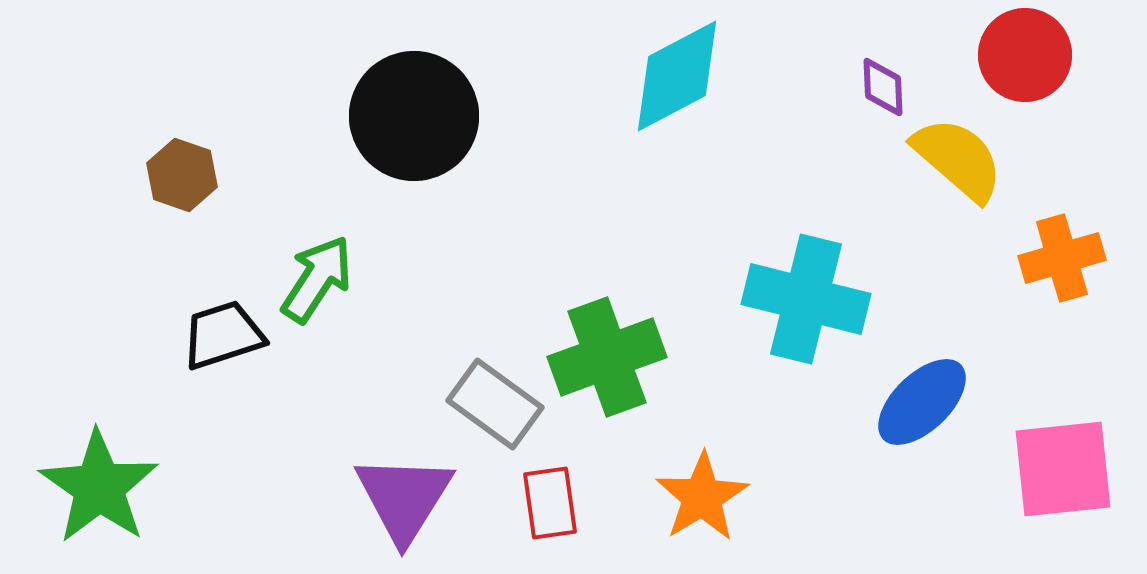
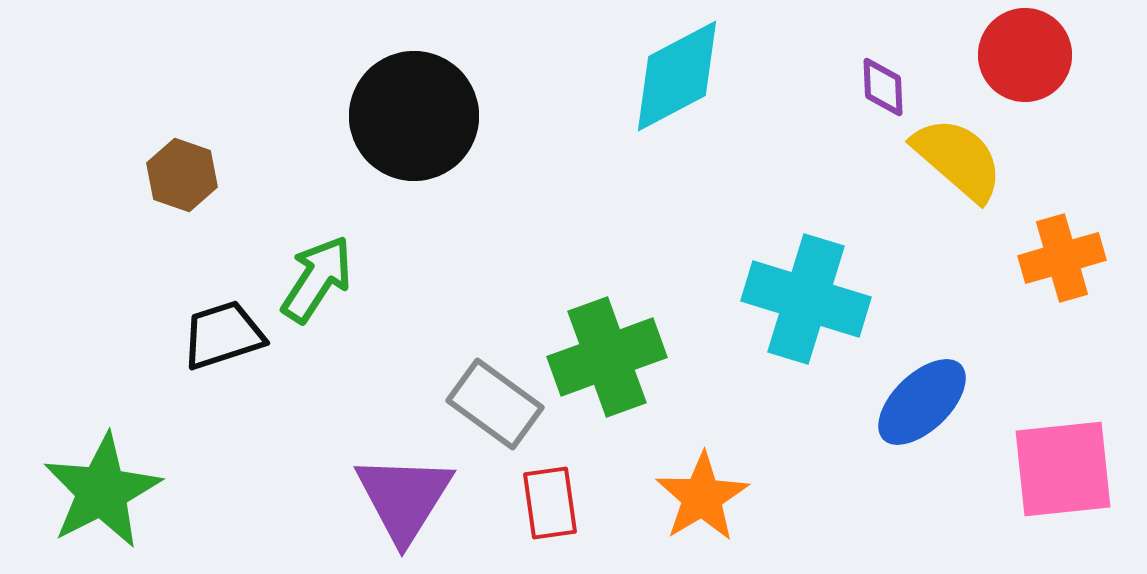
cyan cross: rotated 3 degrees clockwise
green star: moved 3 px right, 4 px down; rotated 10 degrees clockwise
